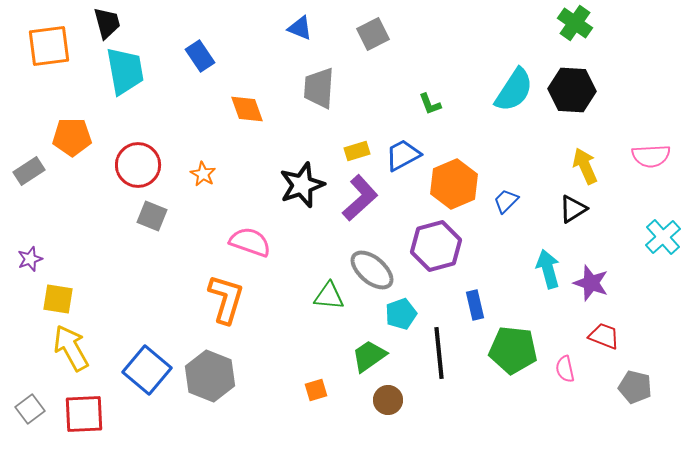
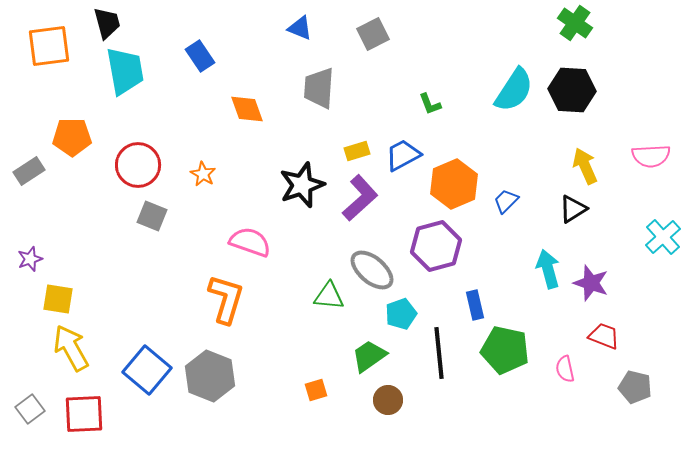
green pentagon at (513, 350): moved 8 px left; rotated 6 degrees clockwise
